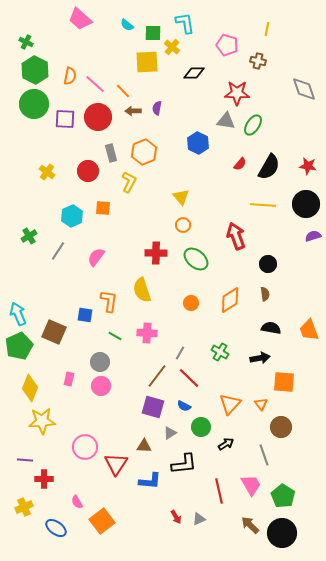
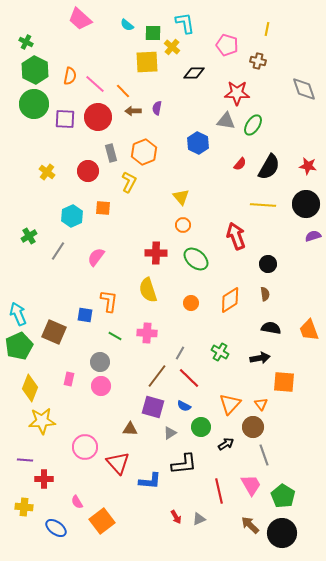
yellow semicircle at (142, 290): moved 6 px right
brown circle at (281, 427): moved 28 px left
brown triangle at (144, 446): moved 14 px left, 17 px up
red triangle at (116, 464): moved 2 px right, 1 px up; rotated 15 degrees counterclockwise
yellow cross at (24, 507): rotated 30 degrees clockwise
